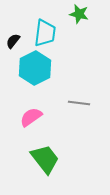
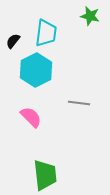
green star: moved 11 px right, 2 px down
cyan trapezoid: moved 1 px right
cyan hexagon: moved 1 px right, 2 px down
pink semicircle: rotated 80 degrees clockwise
green trapezoid: moved 16 px down; rotated 32 degrees clockwise
